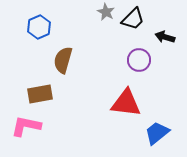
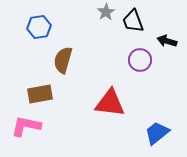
gray star: rotated 12 degrees clockwise
black trapezoid: moved 2 px down; rotated 115 degrees clockwise
blue hexagon: rotated 15 degrees clockwise
black arrow: moved 2 px right, 4 px down
purple circle: moved 1 px right
red triangle: moved 16 px left
